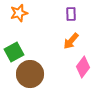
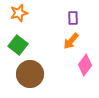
purple rectangle: moved 2 px right, 4 px down
green square: moved 4 px right, 7 px up; rotated 24 degrees counterclockwise
pink diamond: moved 2 px right, 2 px up
